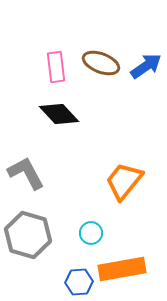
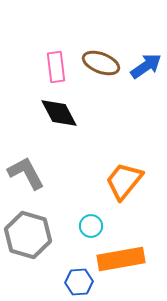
black diamond: moved 1 px up; rotated 15 degrees clockwise
cyan circle: moved 7 px up
orange rectangle: moved 1 px left, 10 px up
